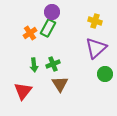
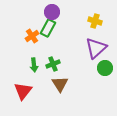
orange cross: moved 2 px right, 3 px down
green circle: moved 6 px up
